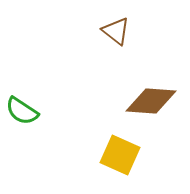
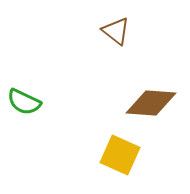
brown diamond: moved 2 px down
green semicircle: moved 2 px right, 9 px up; rotated 8 degrees counterclockwise
